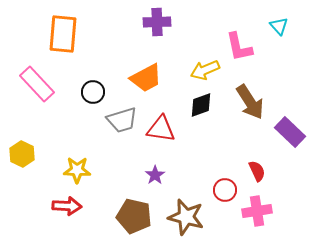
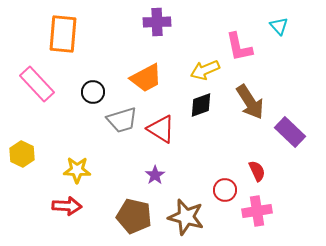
red triangle: rotated 24 degrees clockwise
